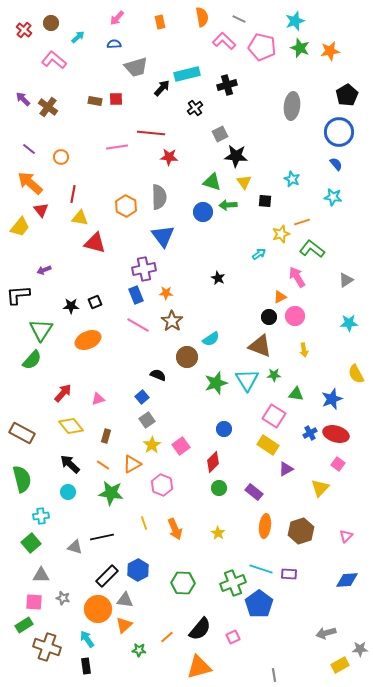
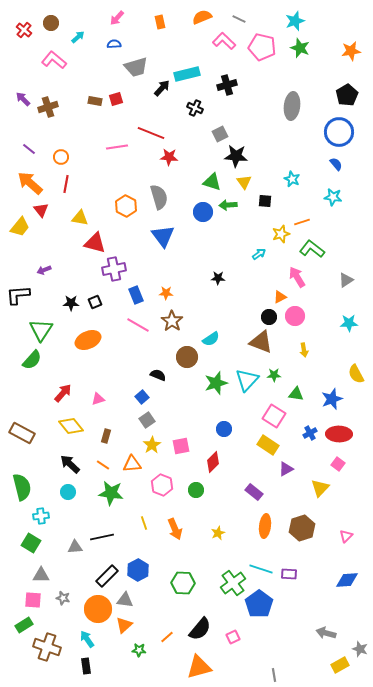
orange semicircle at (202, 17): rotated 102 degrees counterclockwise
orange star at (330, 51): moved 21 px right
red square at (116, 99): rotated 16 degrees counterclockwise
brown cross at (48, 107): rotated 36 degrees clockwise
black cross at (195, 108): rotated 28 degrees counterclockwise
red line at (151, 133): rotated 16 degrees clockwise
red line at (73, 194): moved 7 px left, 10 px up
gray semicircle at (159, 197): rotated 15 degrees counterclockwise
purple cross at (144, 269): moved 30 px left
black star at (218, 278): rotated 24 degrees counterclockwise
black star at (71, 306): moved 3 px up
brown triangle at (260, 346): moved 1 px right, 4 px up
cyan triangle at (247, 380): rotated 15 degrees clockwise
red ellipse at (336, 434): moved 3 px right; rotated 15 degrees counterclockwise
pink square at (181, 446): rotated 24 degrees clockwise
orange triangle at (132, 464): rotated 24 degrees clockwise
green semicircle at (22, 479): moved 8 px down
green circle at (219, 488): moved 23 px left, 2 px down
brown hexagon at (301, 531): moved 1 px right, 3 px up
yellow star at (218, 533): rotated 16 degrees clockwise
green square at (31, 543): rotated 18 degrees counterclockwise
gray triangle at (75, 547): rotated 21 degrees counterclockwise
green cross at (233, 583): rotated 15 degrees counterclockwise
pink square at (34, 602): moved 1 px left, 2 px up
gray arrow at (326, 633): rotated 30 degrees clockwise
gray star at (360, 649): rotated 21 degrees clockwise
